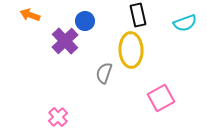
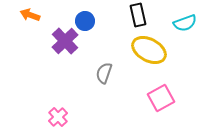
yellow ellipse: moved 18 px right; rotated 60 degrees counterclockwise
